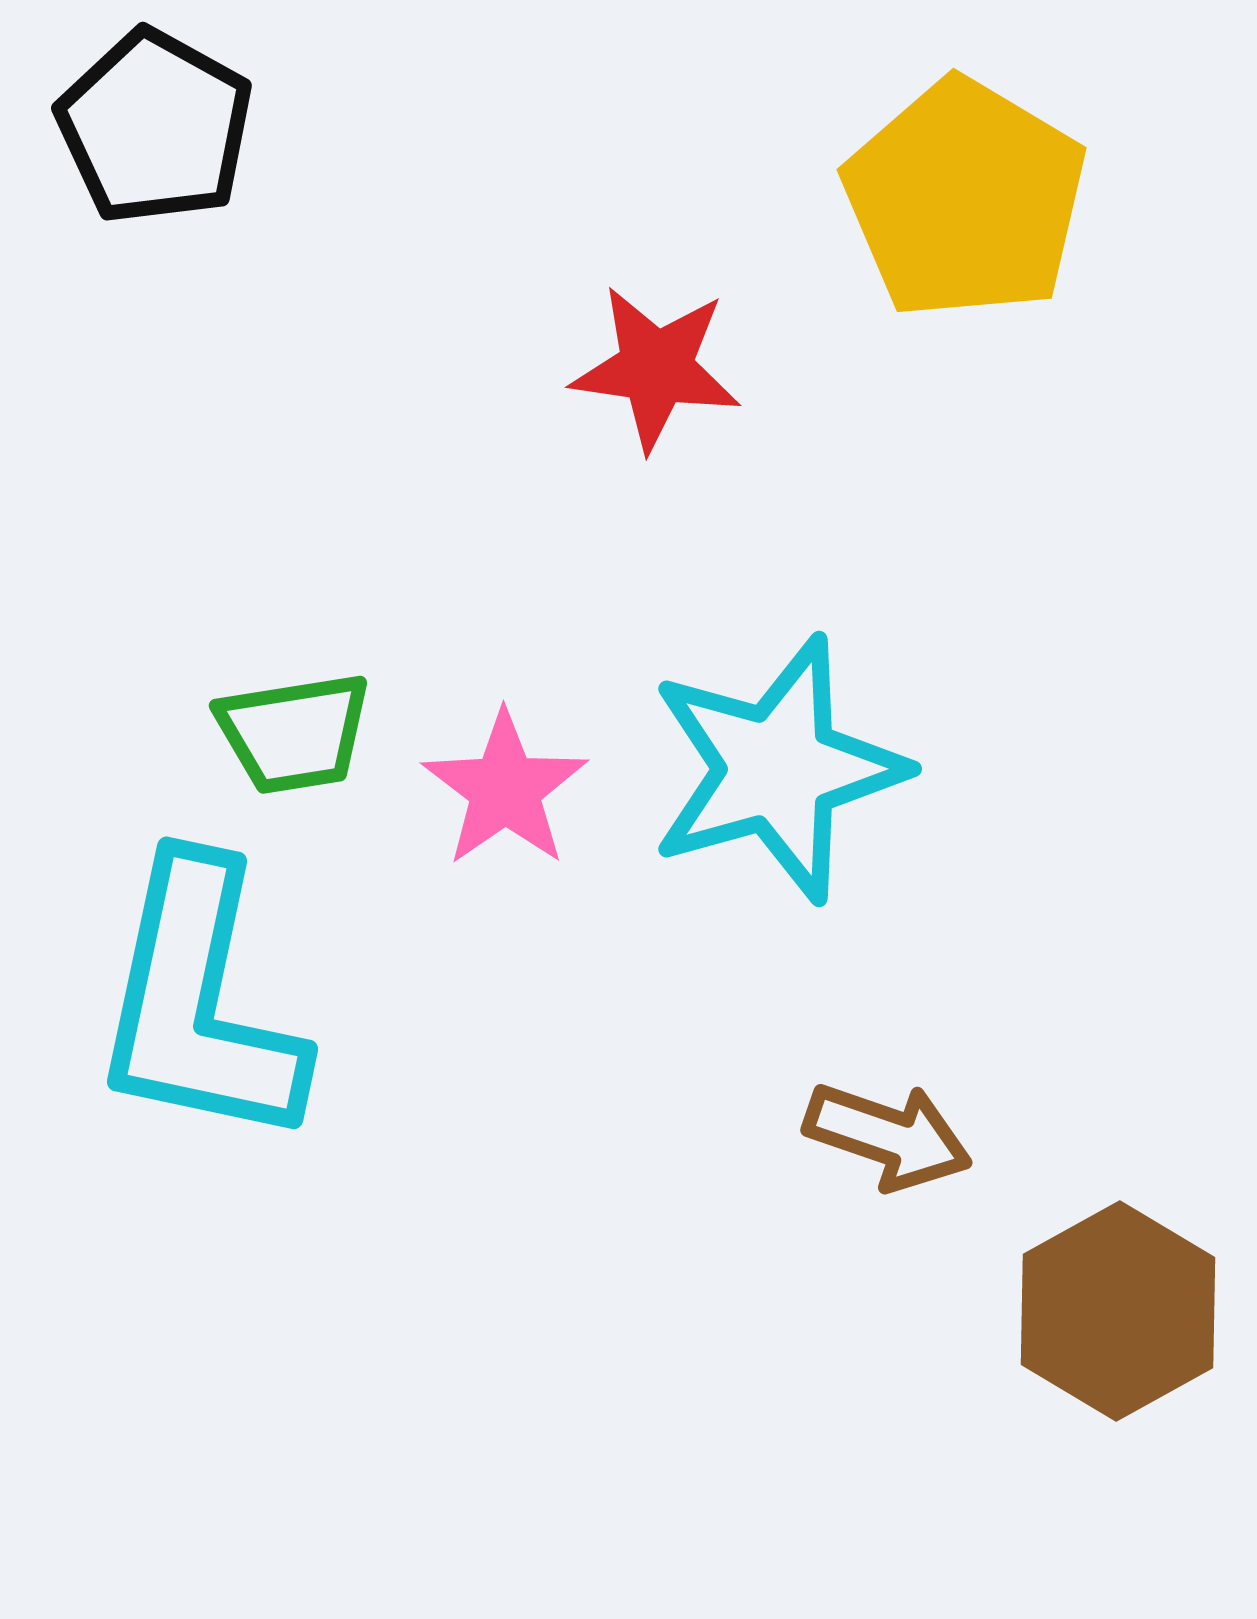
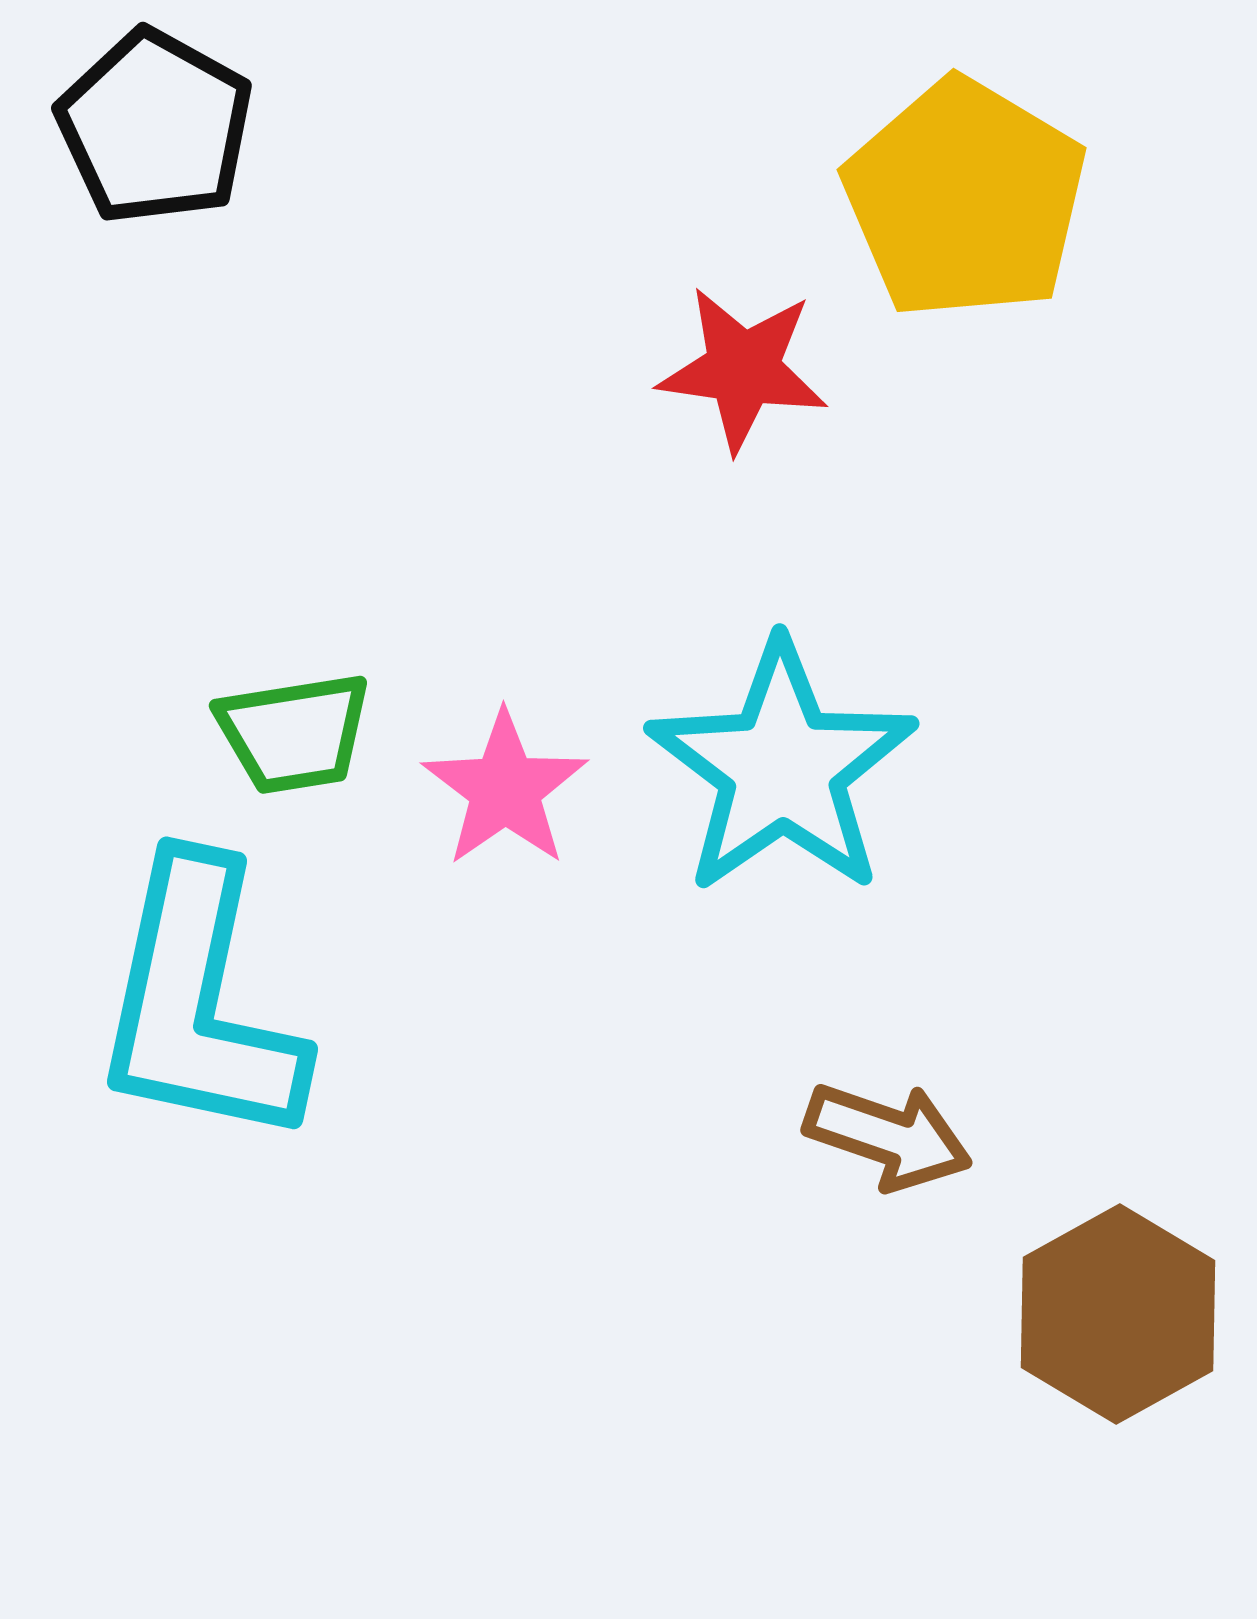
red star: moved 87 px right, 1 px down
cyan star: moved 5 px right, 1 px up; rotated 19 degrees counterclockwise
brown hexagon: moved 3 px down
